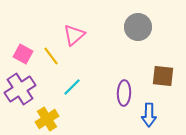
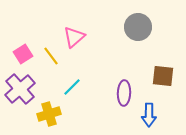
pink triangle: moved 2 px down
pink square: rotated 30 degrees clockwise
purple cross: rotated 8 degrees counterclockwise
yellow cross: moved 2 px right, 5 px up; rotated 15 degrees clockwise
